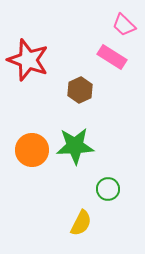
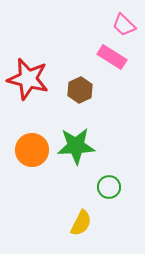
red star: moved 19 px down; rotated 6 degrees counterclockwise
green star: moved 1 px right
green circle: moved 1 px right, 2 px up
